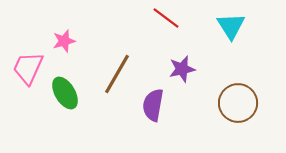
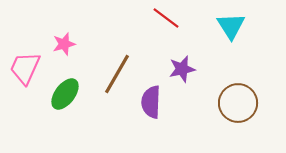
pink star: moved 3 px down
pink trapezoid: moved 3 px left
green ellipse: moved 1 px down; rotated 68 degrees clockwise
purple semicircle: moved 2 px left, 3 px up; rotated 8 degrees counterclockwise
